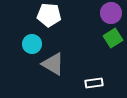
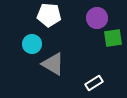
purple circle: moved 14 px left, 5 px down
green square: rotated 24 degrees clockwise
white rectangle: rotated 24 degrees counterclockwise
